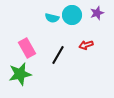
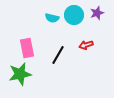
cyan circle: moved 2 px right
pink rectangle: rotated 18 degrees clockwise
